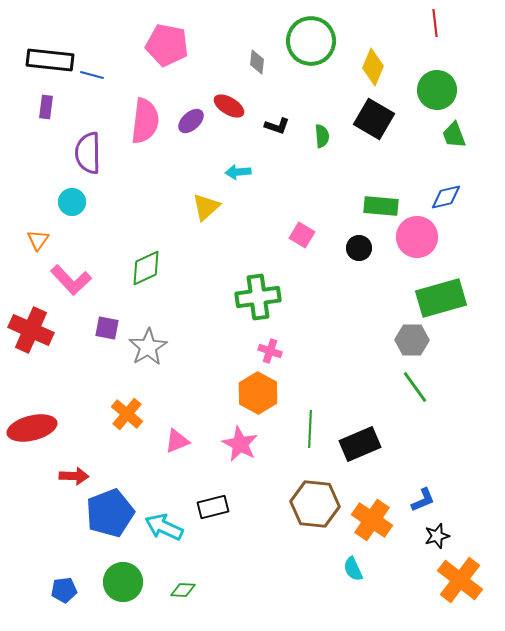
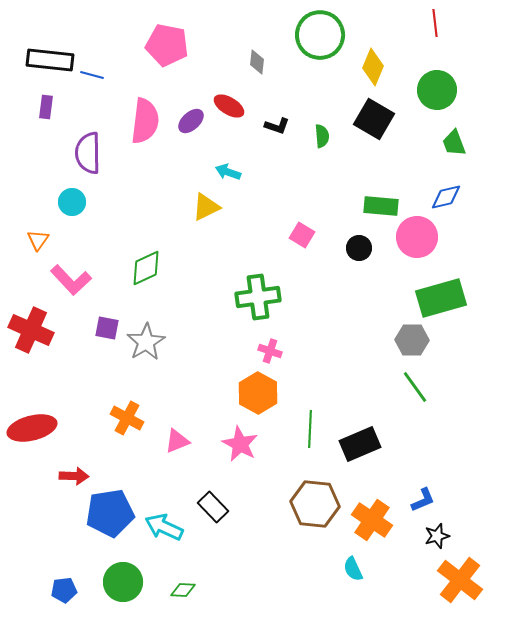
green circle at (311, 41): moved 9 px right, 6 px up
green trapezoid at (454, 135): moved 8 px down
cyan arrow at (238, 172): moved 10 px left; rotated 25 degrees clockwise
yellow triangle at (206, 207): rotated 16 degrees clockwise
gray star at (148, 347): moved 2 px left, 5 px up
orange cross at (127, 414): moved 4 px down; rotated 12 degrees counterclockwise
black rectangle at (213, 507): rotated 60 degrees clockwise
blue pentagon at (110, 513): rotated 12 degrees clockwise
